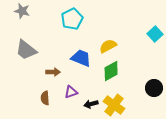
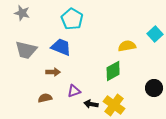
gray star: moved 2 px down
cyan pentagon: rotated 15 degrees counterclockwise
yellow semicircle: moved 19 px right; rotated 18 degrees clockwise
gray trapezoid: rotated 25 degrees counterclockwise
blue trapezoid: moved 20 px left, 11 px up
green diamond: moved 2 px right
purple triangle: moved 3 px right, 1 px up
brown semicircle: rotated 80 degrees clockwise
black arrow: rotated 24 degrees clockwise
